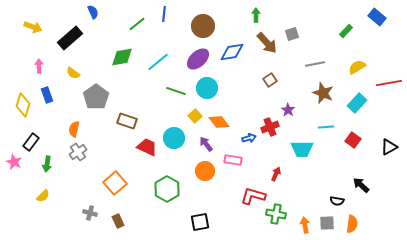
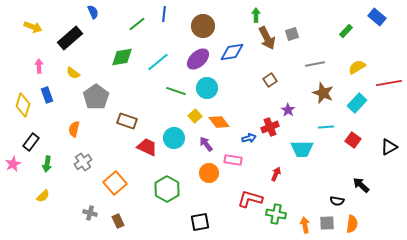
brown arrow at (267, 43): moved 5 px up; rotated 15 degrees clockwise
gray cross at (78, 152): moved 5 px right, 10 px down
pink star at (14, 162): moved 1 px left, 2 px down; rotated 21 degrees clockwise
orange circle at (205, 171): moved 4 px right, 2 px down
red L-shape at (253, 196): moved 3 px left, 3 px down
